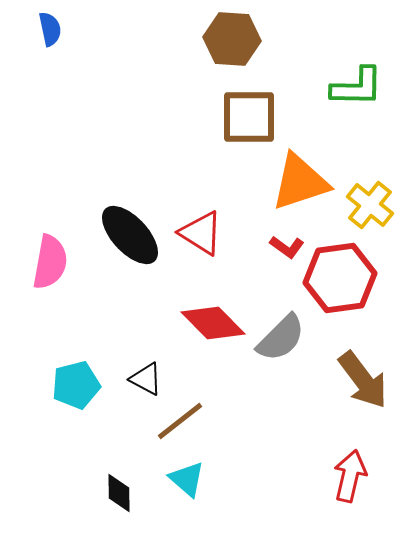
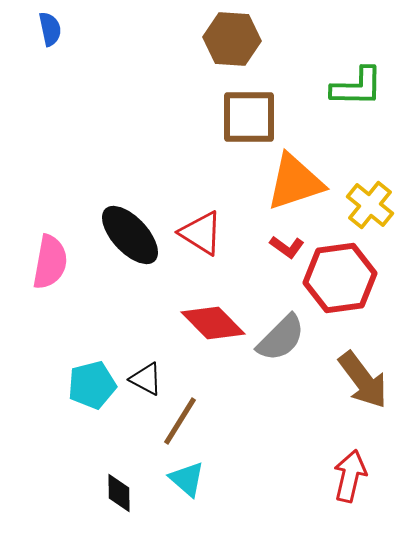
orange triangle: moved 5 px left
cyan pentagon: moved 16 px right
brown line: rotated 20 degrees counterclockwise
